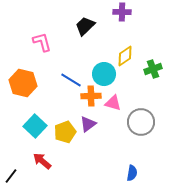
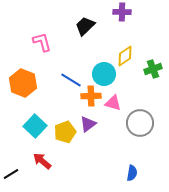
orange hexagon: rotated 8 degrees clockwise
gray circle: moved 1 px left, 1 px down
black line: moved 2 px up; rotated 21 degrees clockwise
